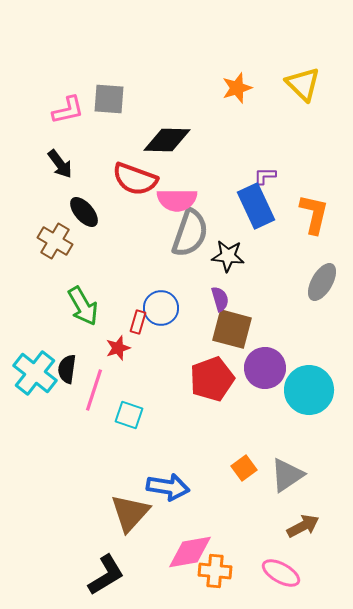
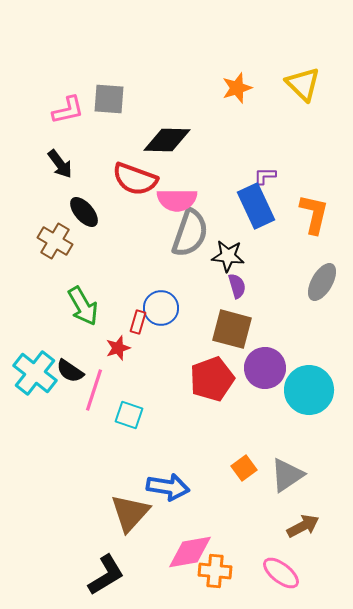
purple semicircle: moved 17 px right, 13 px up
black semicircle: moved 3 px right, 2 px down; rotated 64 degrees counterclockwise
pink ellipse: rotated 9 degrees clockwise
